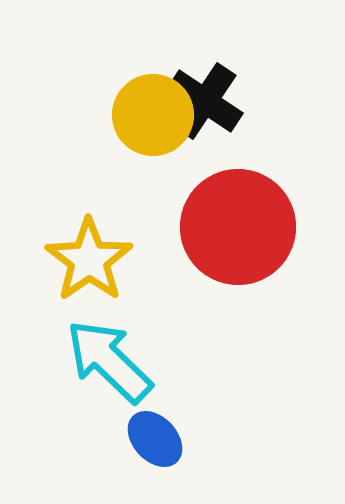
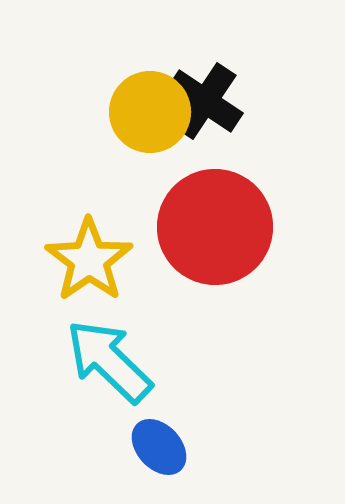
yellow circle: moved 3 px left, 3 px up
red circle: moved 23 px left
blue ellipse: moved 4 px right, 8 px down
